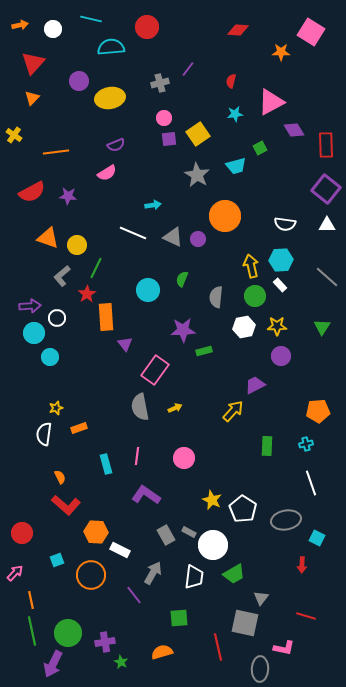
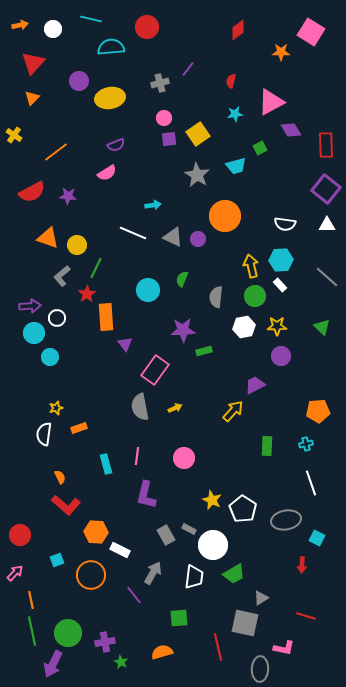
red diamond at (238, 30): rotated 40 degrees counterclockwise
purple diamond at (294, 130): moved 3 px left
orange line at (56, 152): rotated 30 degrees counterclockwise
green triangle at (322, 327): rotated 18 degrees counterclockwise
purple L-shape at (146, 495): rotated 112 degrees counterclockwise
gray rectangle at (189, 532): moved 3 px up
red circle at (22, 533): moved 2 px left, 2 px down
gray triangle at (261, 598): rotated 21 degrees clockwise
